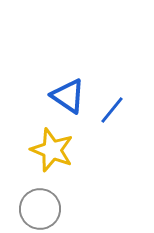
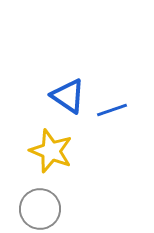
blue line: rotated 32 degrees clockwise
yellow star: moved 1 px left, 1 px down
